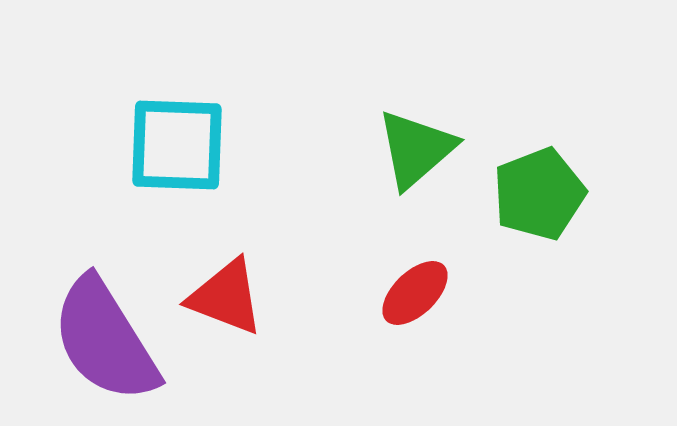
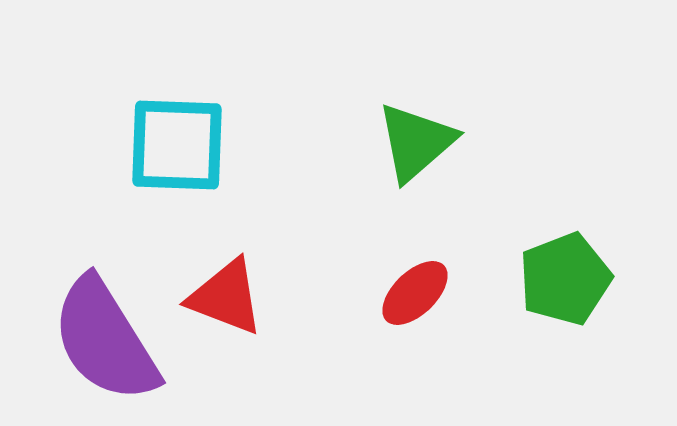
green triangle: moved 7 px up
green pentagon: moved 26 px right, 85 px down
